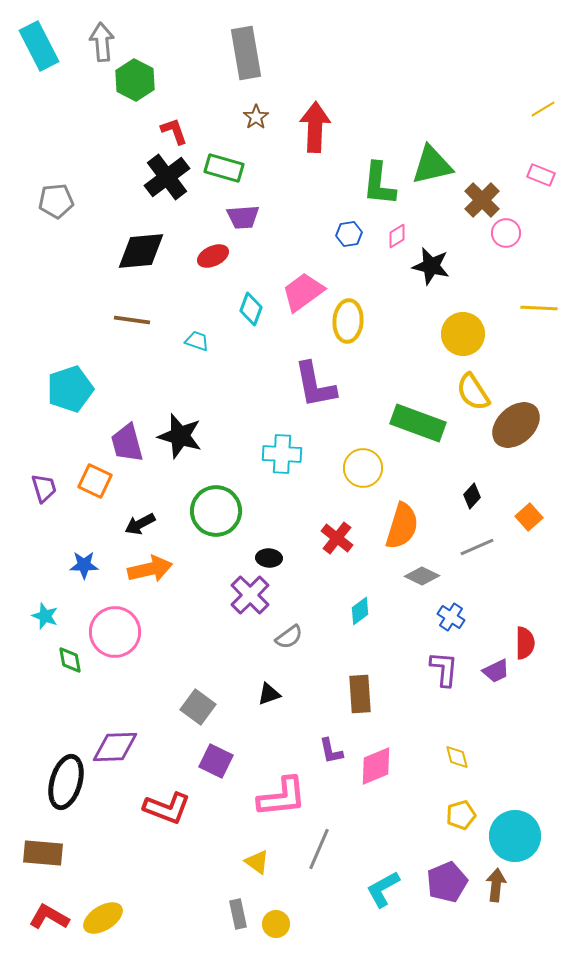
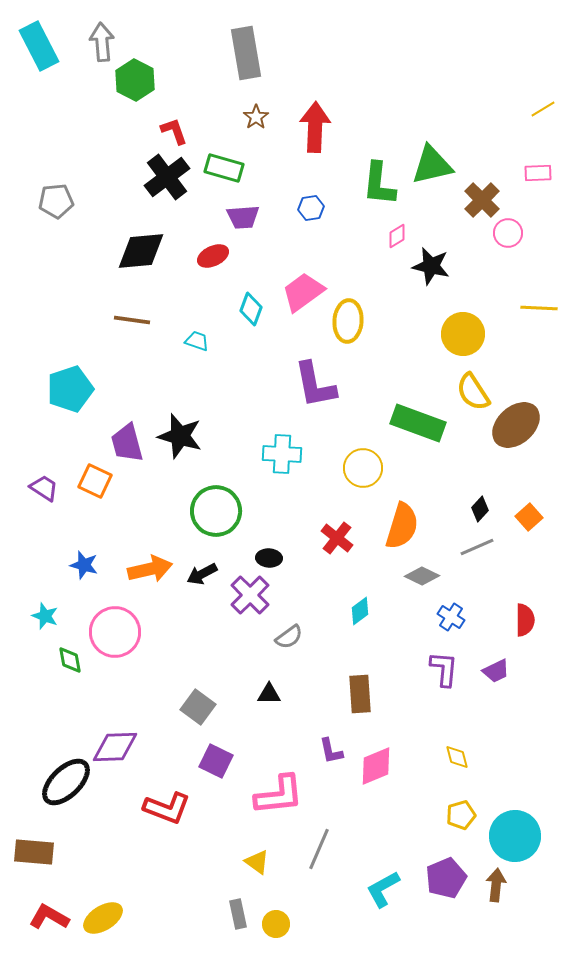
pink rectangle at (541, 175): moved 3 px left, 2 px up; rotated 24 degrees counterclockwise
pink circle at (506, 233): moved 2 px right
blue hexagon at (349, 234): moved 38 px left, 26 px up
purple trapezoid at (44, 488): rotated 40 degrees counterclockwise
black diamond at (472, 496): moved 8 px right, 13 px down
black arrow at (140, 524): moved 62 px right, 50 px down
blue star at (84, 565): rotated 16 degrees clockwise
red semicircle at (525, 643): moved 23 px up
black triangle at (269, 694): rotated 20 degrees clockwise
black ellipse at (66, 782): rotated 30 degrees clockwise
pink L-shape at (282, 797): moved 3 px left, 2 px up
brown rectangle at (43, 853): moved 9 px left, 1 px up
purple pentagon at (447, 882): moved 1 px left, 4 px up
